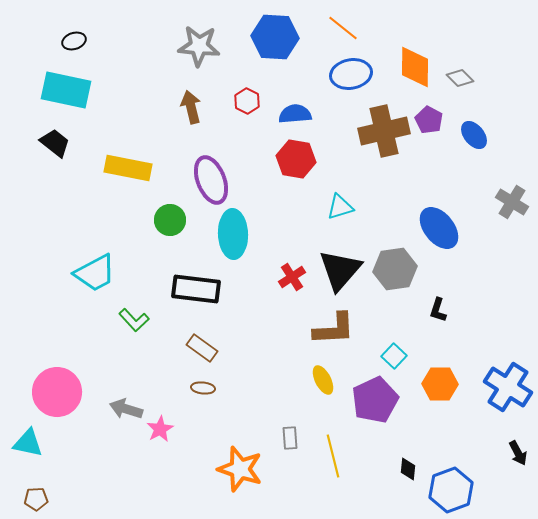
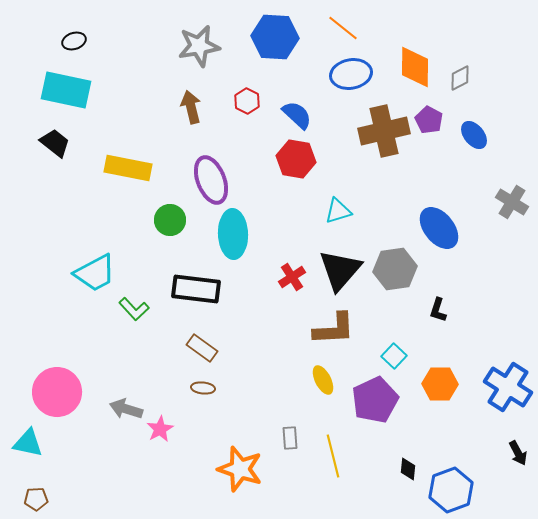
gray star at (199, 46): rotated 15 degrees counterclockwise
gray diamond at (460, 78): rotated 72 degrees counterclockwise
blue semicircle at (295, 114): moved 2 px right, 1 px down; rotated 48 degrees clockwise
cyan triangle at (340, 207): moved 2 px left, 4 px down
green L-shape at (134, 320): moved 11 px up
